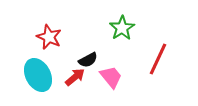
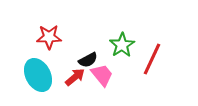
green star: moved 17 px down
red star: rotated 25 degrees counterclockwise
red line: moved 6 px left
pink trapezoid: moved 9 px left, 2 px up
